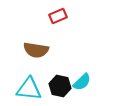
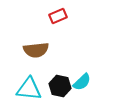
brown semicircle: rotated 15 degrees counterclockwise
